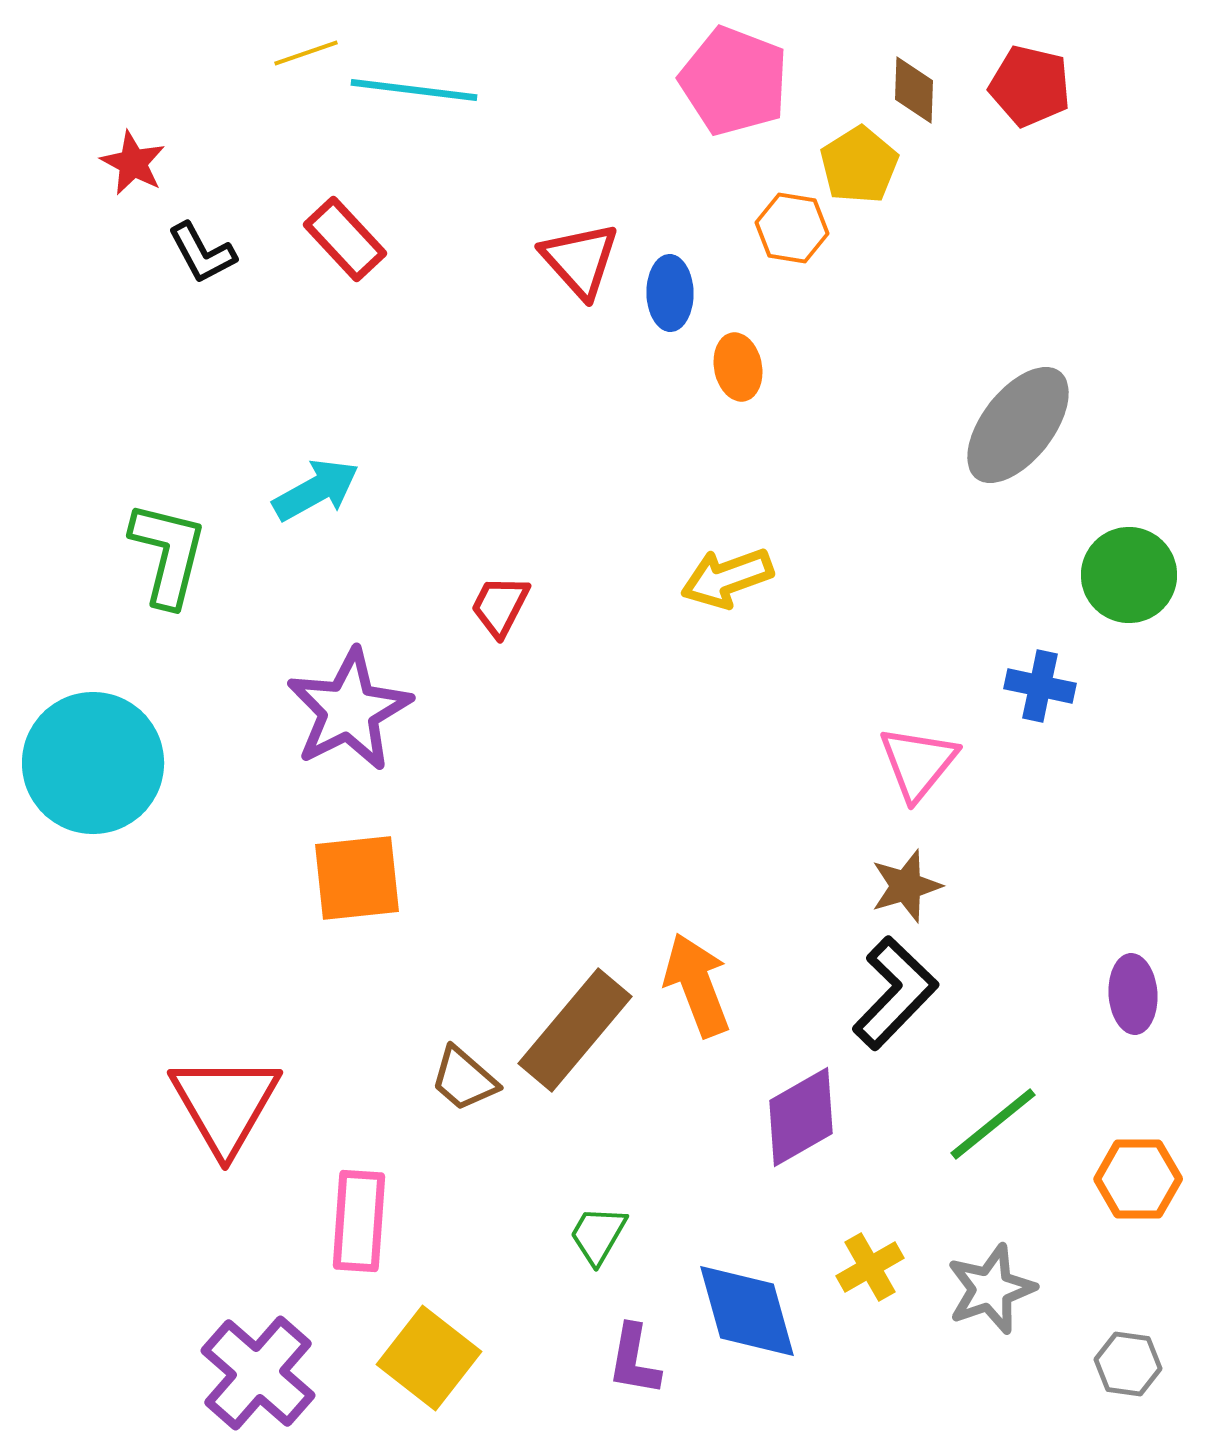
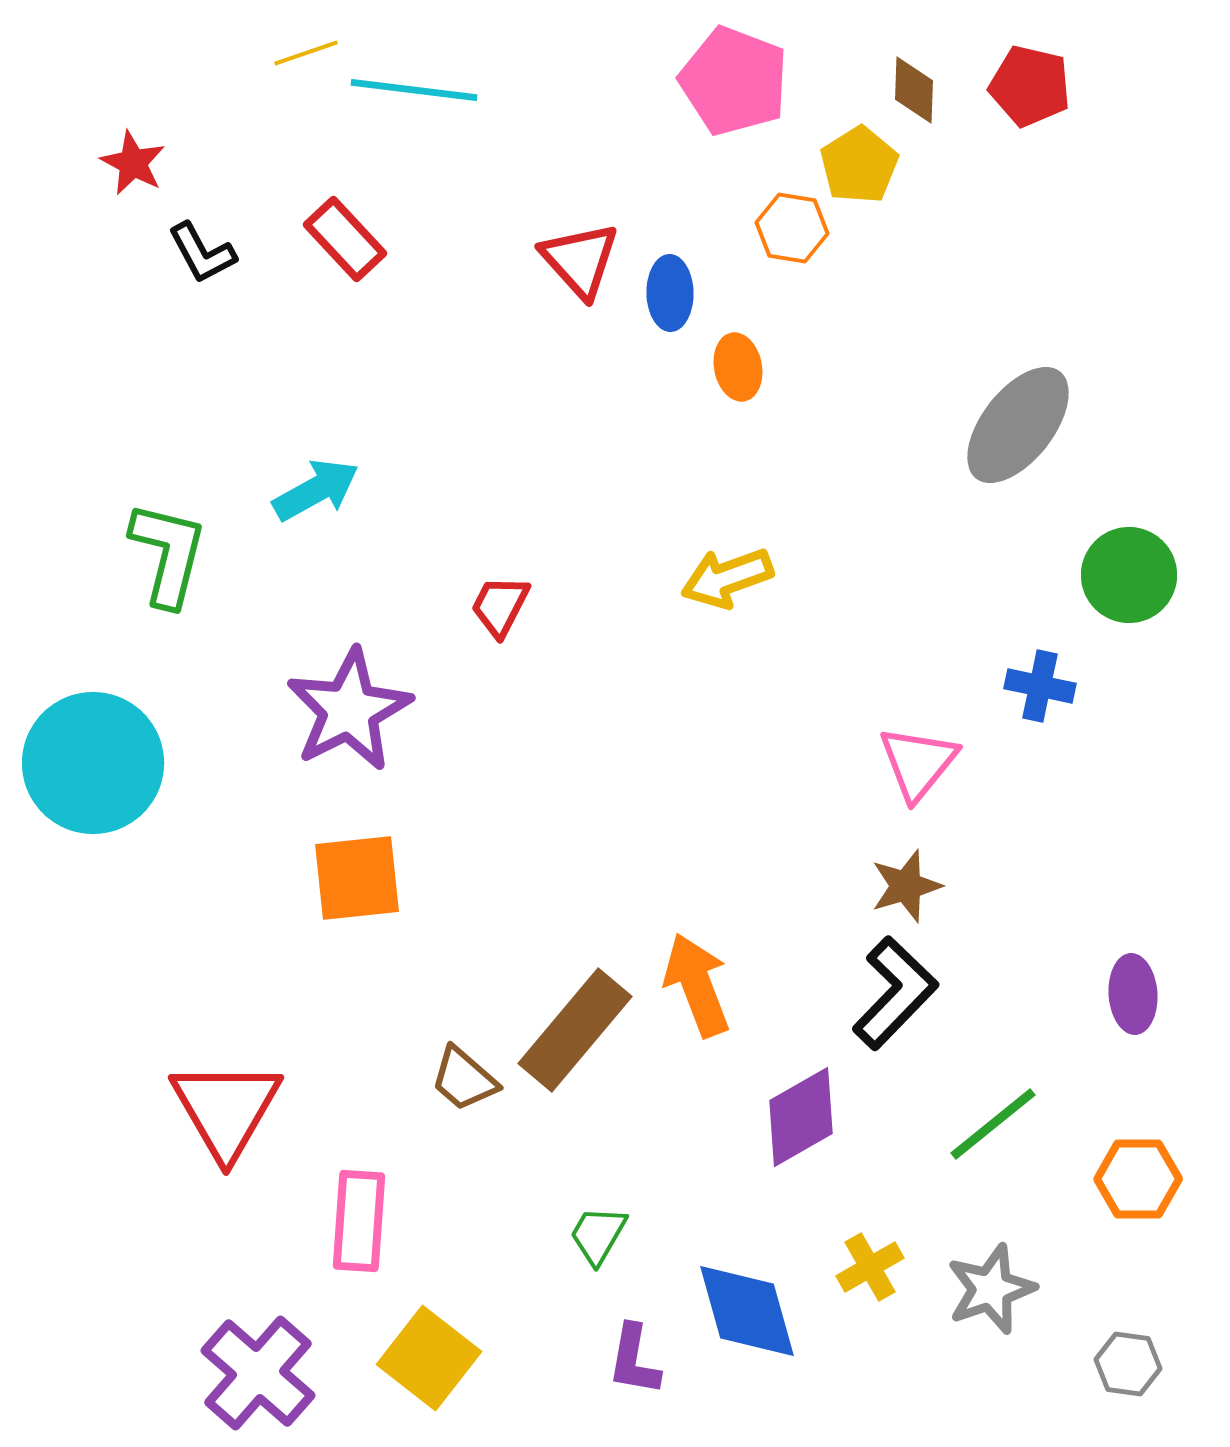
red triangle at (225, 1104): moved 1 px right, 5 px down
